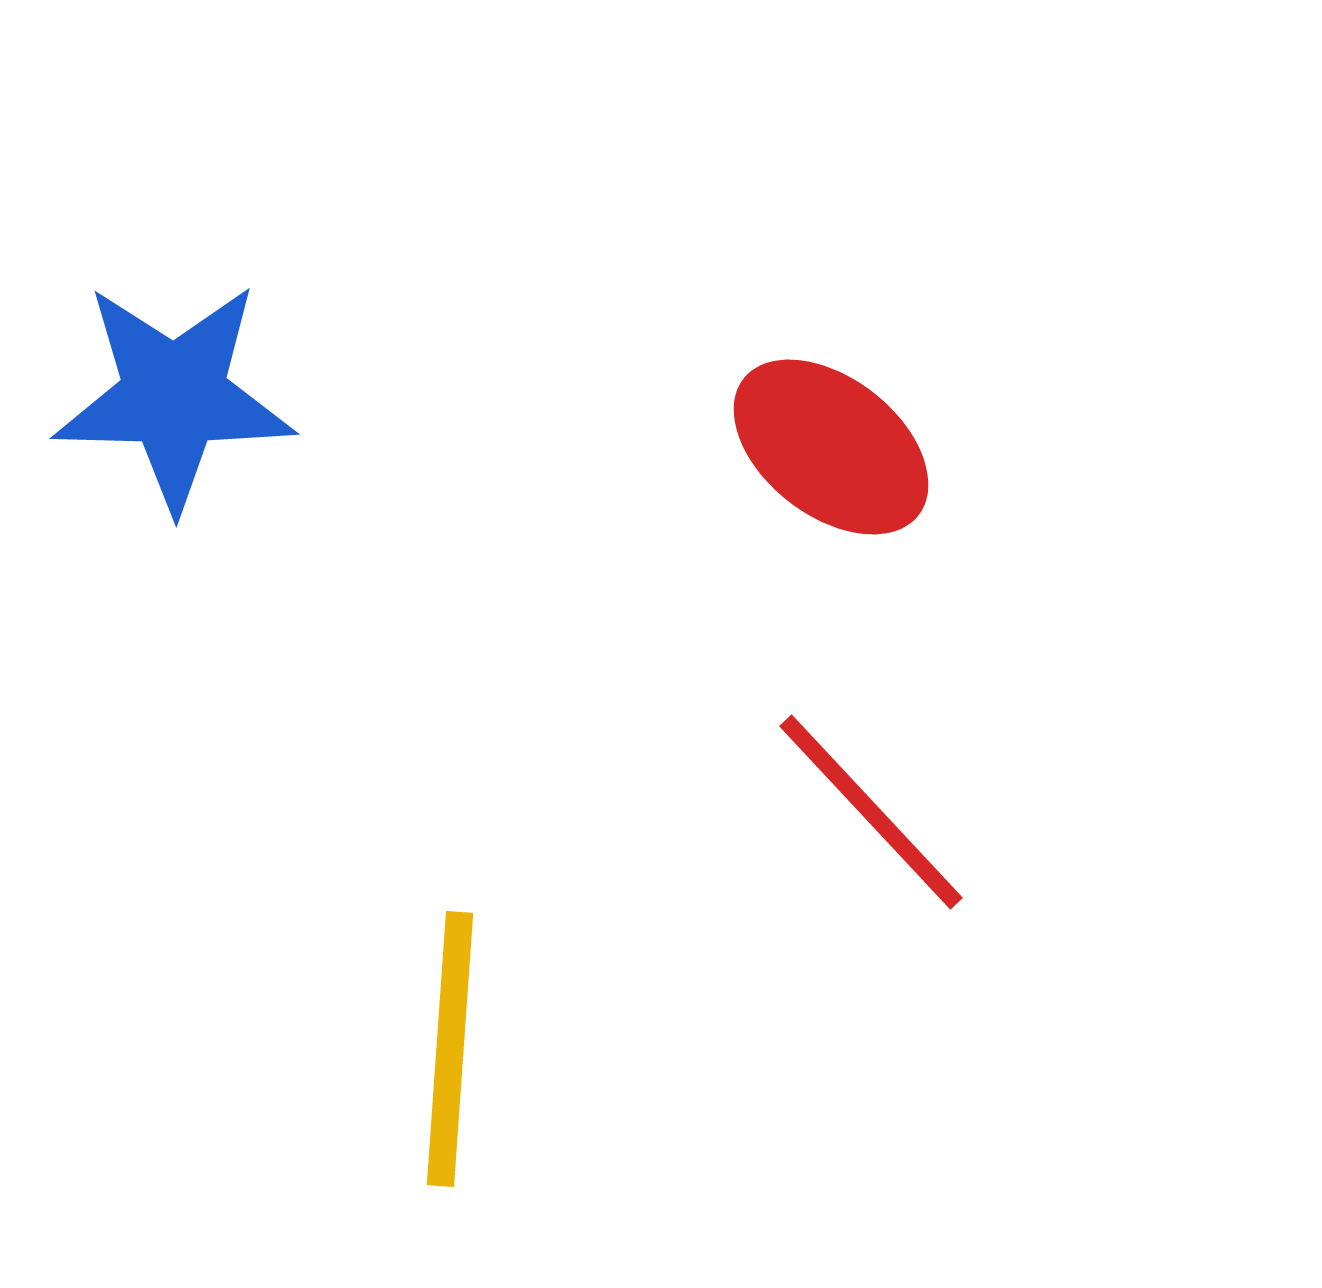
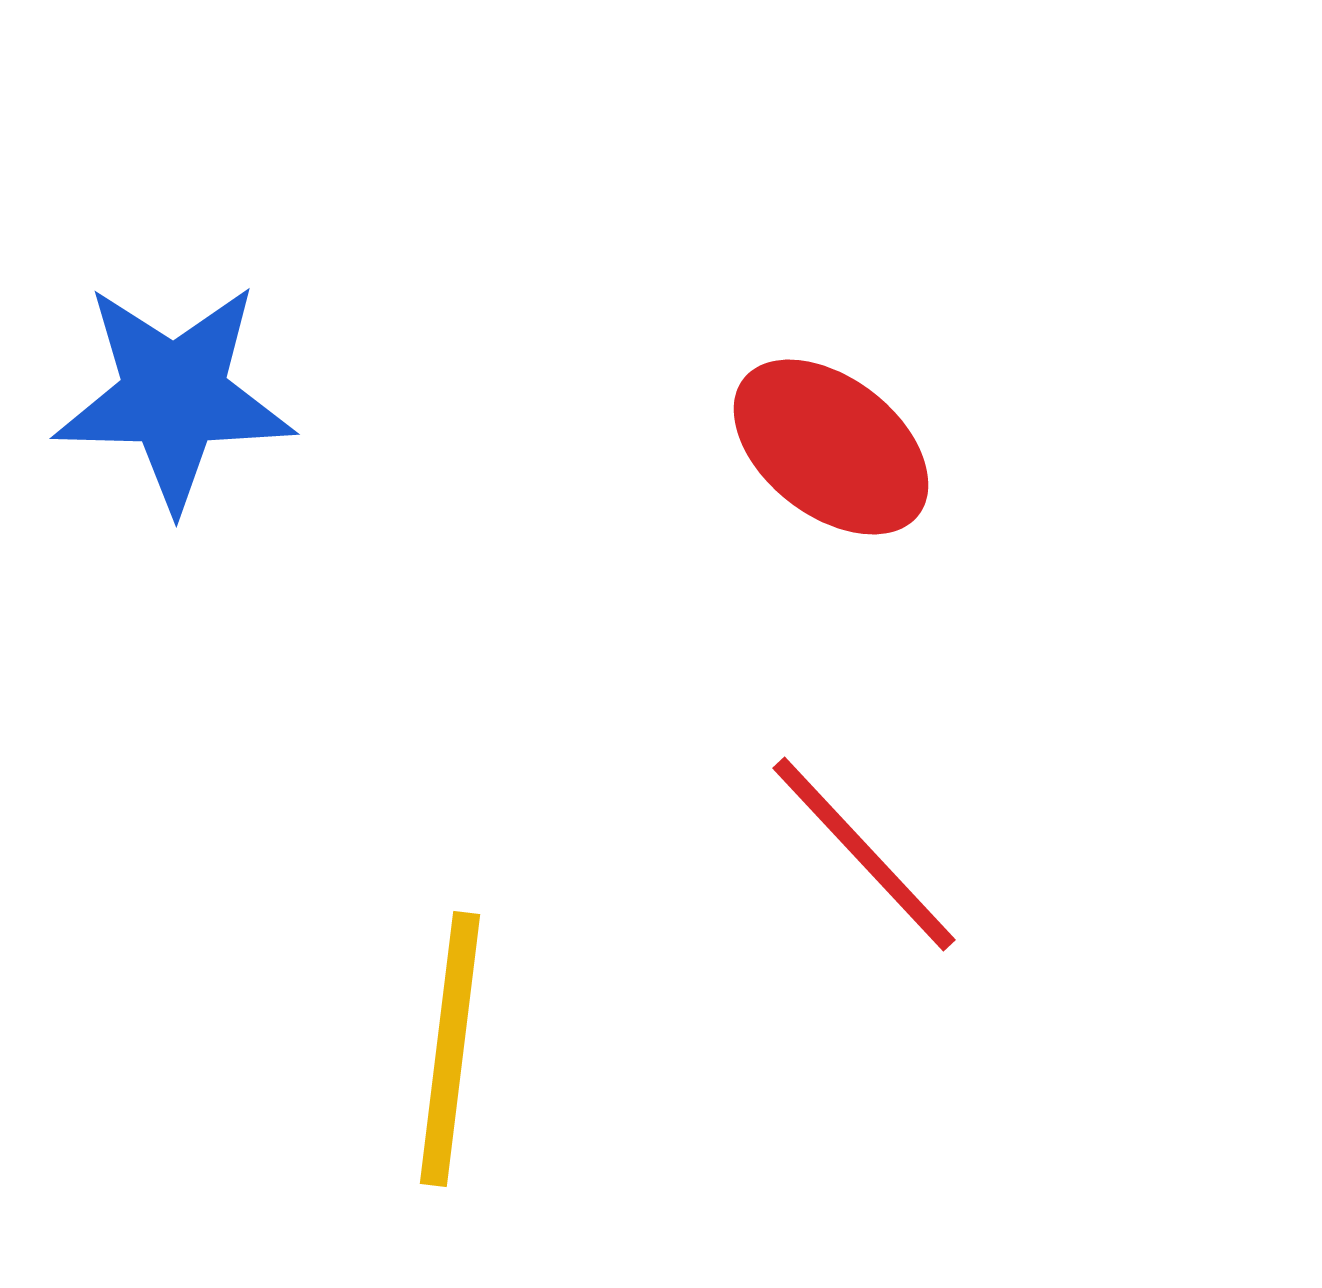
red line: moved 7 px left, 42 px down
yellow line: rotated 3 degrees clockwise
